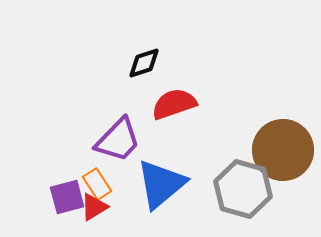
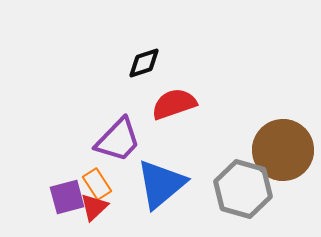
red triangle: rotated 12 degrees counterclockwise
